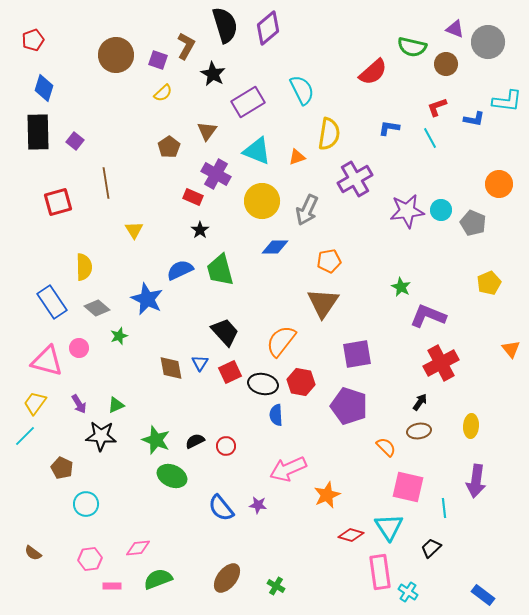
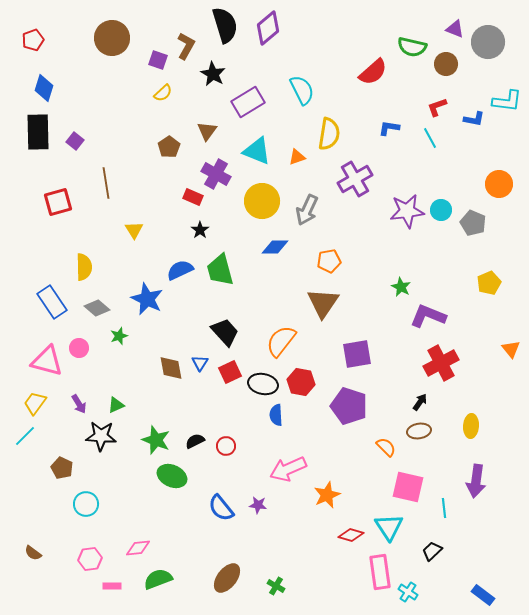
brown circle at (116, 55): moved 4 px left, 17 px up
black trapezoid at (431, 548): moved 1 px right, 3 px down
